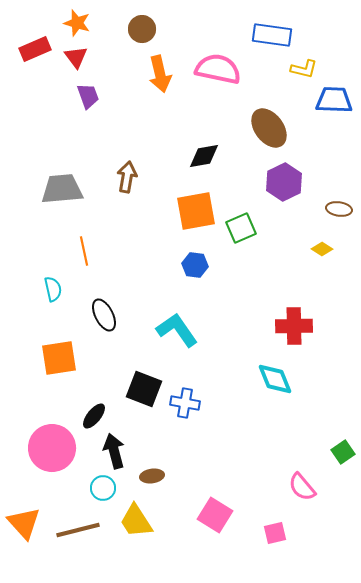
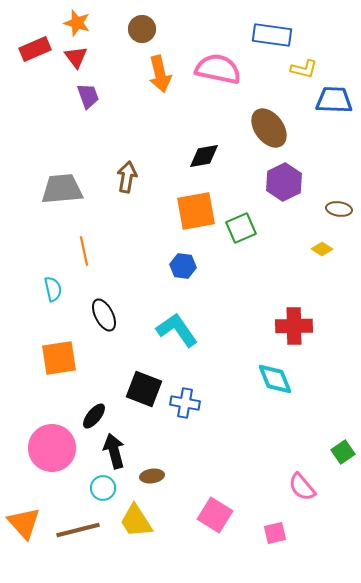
blue hexagon at (195, 265): moved 12 px left, 1 px down
